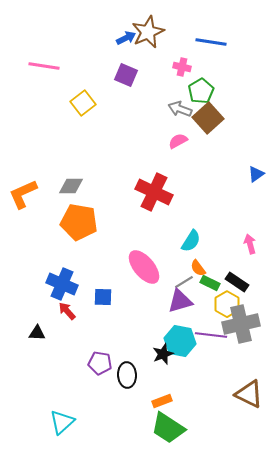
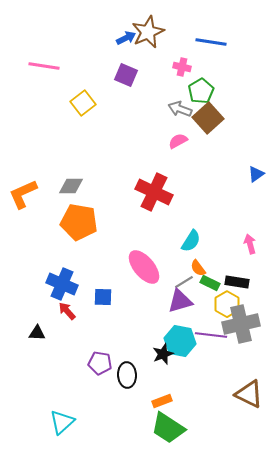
black rectangle: rotated 25 degrees counterclockwise
